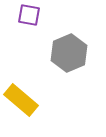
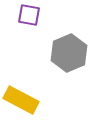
yellow rectangle: rotated 12 degrees counterclockwise
